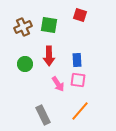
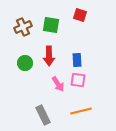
green square: moved 2 px right
green circle: moved 1 px up
orange line: moved 1 px right; rotated 35 degrees clockwise
